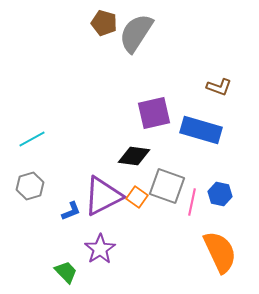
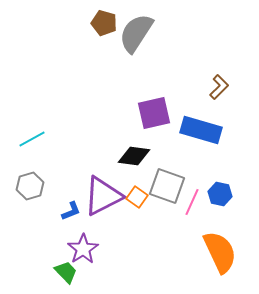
brown L-shape: rotated 65 degrees counterclockwise
pink line: rotated 12 degrees clockwise
purple star: moved 17 px left
